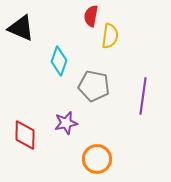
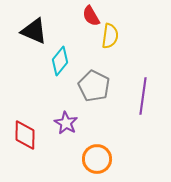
red semicircle: rotated 40 degrees counterclockwise
black triangle: moved 13 px right, 3 px down
cyan diamond: moved 1 px right; rotated 20 degrees clockwise
gray pentagon: rotated 16 degrees clockwise
purple star: rotated 30 degrees counterclockwise
